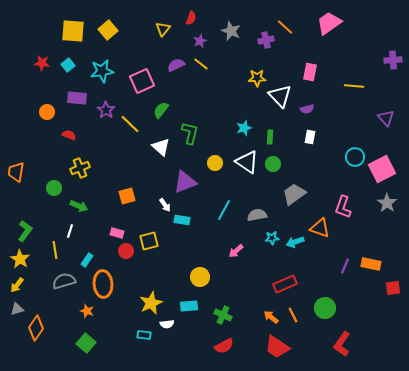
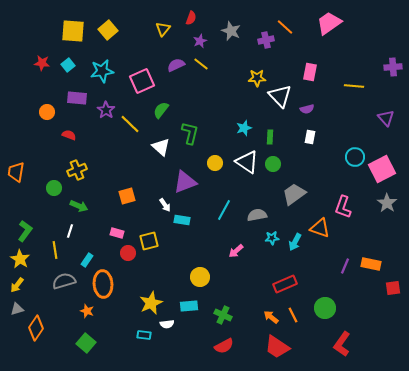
purple cross at (393, 60): moved 7 px down
yellow cross at (80, 168): moved 3 px left, 2 px down
cyan arrow at (295, 242): rotated 42 degrees counterclockwise
red circle at (126, 251): moved 2 px right, 2 px down
